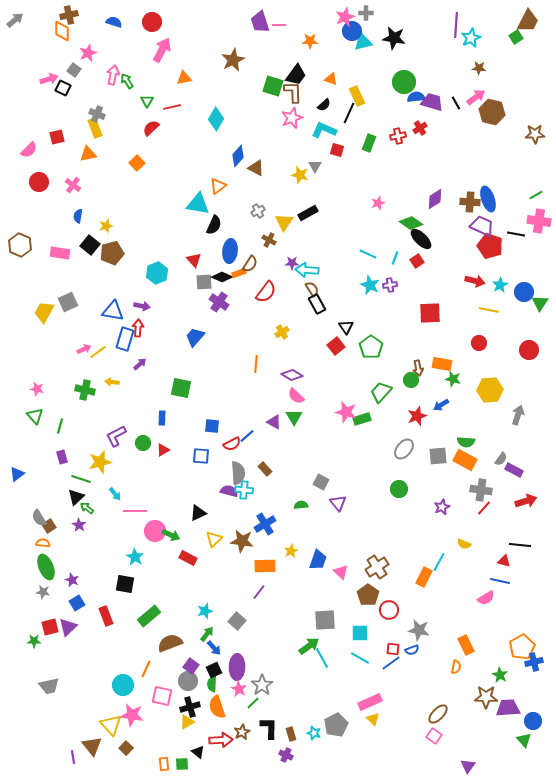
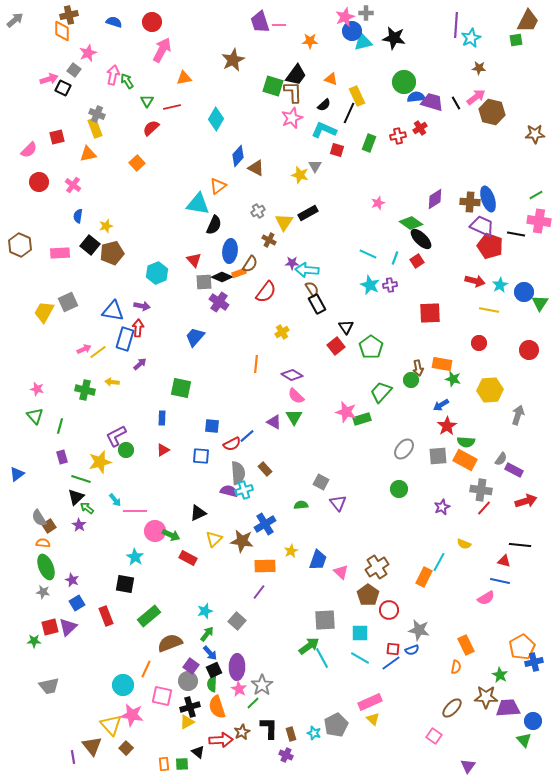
green square at (516, 37): moved 3 px down; rotated 24 degrees clockwise
pink rectangle at (60, 253): rotated 12 degrees counterclockwise
red star at (417, 416): moved 30 px right, 10 px down; rotated 12 degrees counterclockwise
green circle at (143, 443): moved 17 px left, 7 px down
cyan cross at (244, 490): rotated 24 degrees counterclockwise
cyan arrow at (115, 494): moved 6 px down
blue arrow at (214, 648): moved 4 px left, 5 px down
brown ellipse at (438, 714): moved 14 px right, 6 px up
